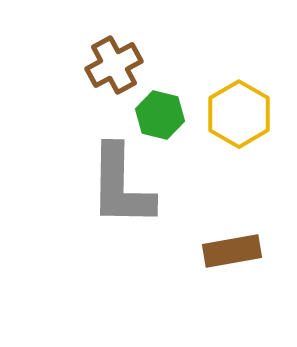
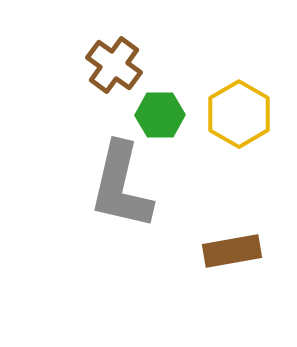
brown cross: rotated 26 degrees counterclockwise
green hexagon: rotated 15 degrees counterclockwise
gray L-shape: rotated 12 degrees clockwise
